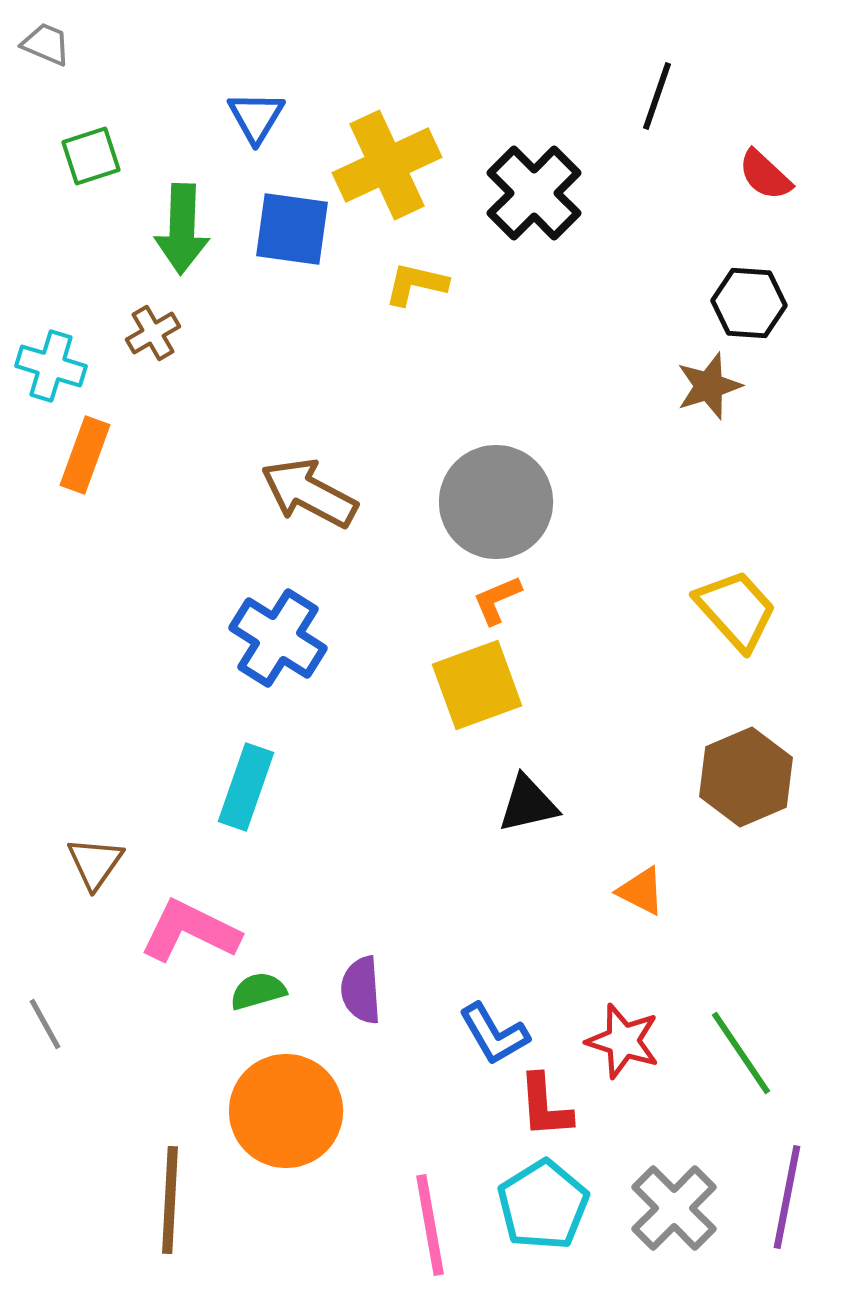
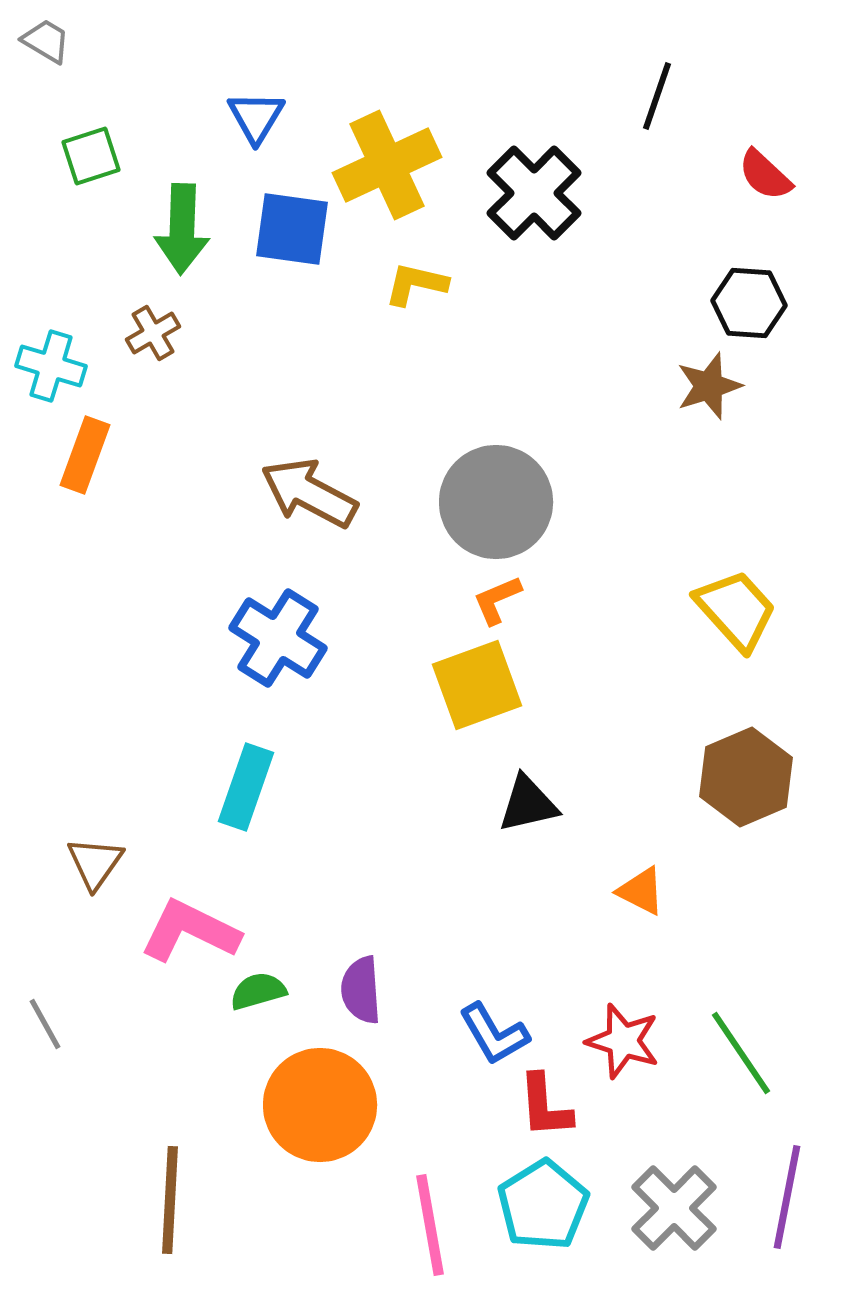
gray trapezoid: moved 3 px up; rotated 8 degrees clockwise
orange circle: moved 34 px right, 6 px up
